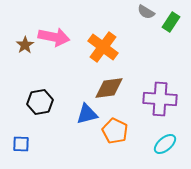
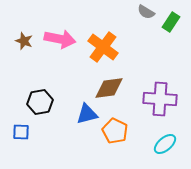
pink arrow: moved 6 px right, 2 px down
brown star: moved 1 px left, 4 px up; rotated 18 degrees counterclockwise
blue square: moved 12 px up
